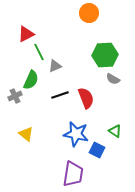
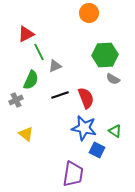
gray cross: moved 1 px right, 4 px down
blue star: moved 8 px right, 6 px up
